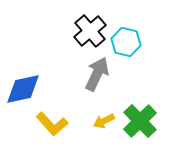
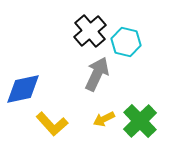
yellow arrow: moved 2 px up
